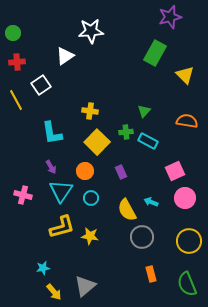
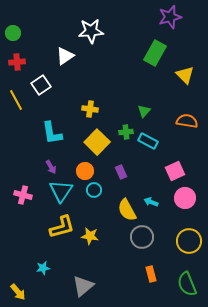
yellow cross: moved 2 px up
cyan circle: moved 3 px right, 8 px up
gray triangle: moved 2 px left
yellow arrow: moved 36 px left
